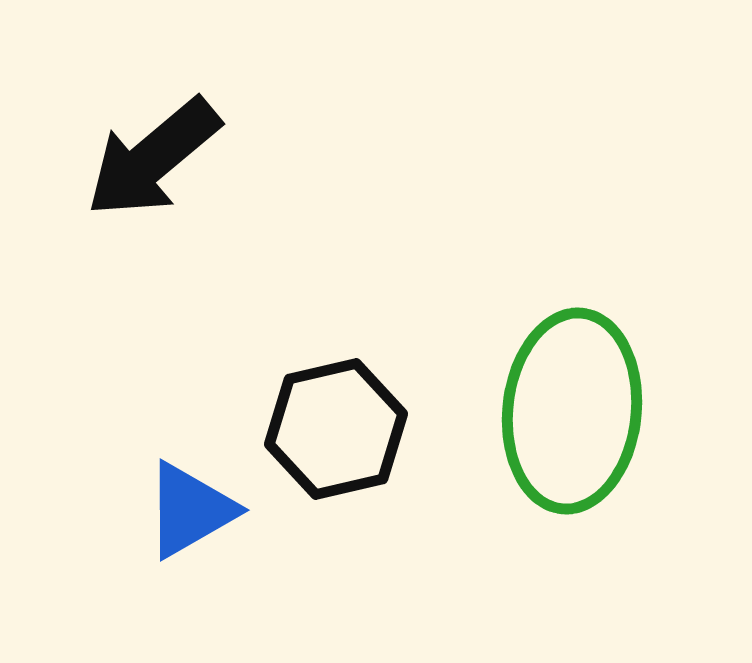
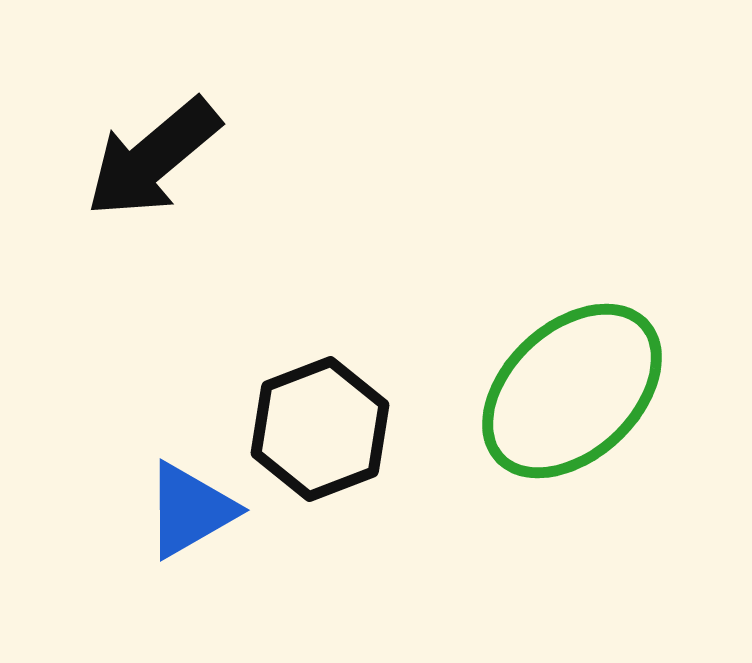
green ellipse: moved 20 px up; rotated 41 degrees clockwise
black hexagon: moved 16 px left; rotated 8 degrees counterclockwise
